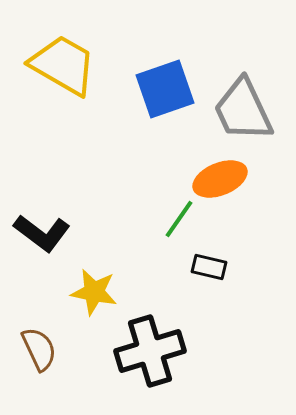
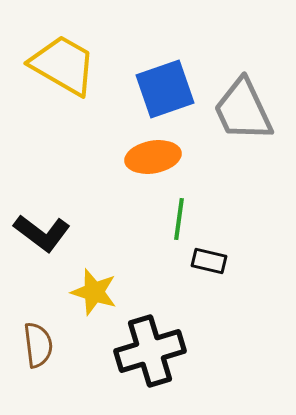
orange ellipse: moved 67 px left, 22 px up; rotated 12 degrees clockwise
green line: rotated 27 degrees counterclockwise
black rectangle: moved 6 px up
yellow star: rotated 6 degrees clockwise
brown semicircle: moved 1 px left, 4 px up; rotated 18 degrees clockwise
